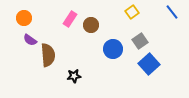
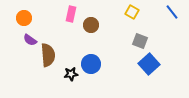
yellow square: rotated 24 degrees counterclockwise
pink rectangle: moved 1 px right, 5 px up; rotated 21 degrees counterclockwise
gray square: rotated 35 degrees counterclockwise
blue circle: moved 22 px left, 15 px down
black star: moved 3 px left, 2 px up
